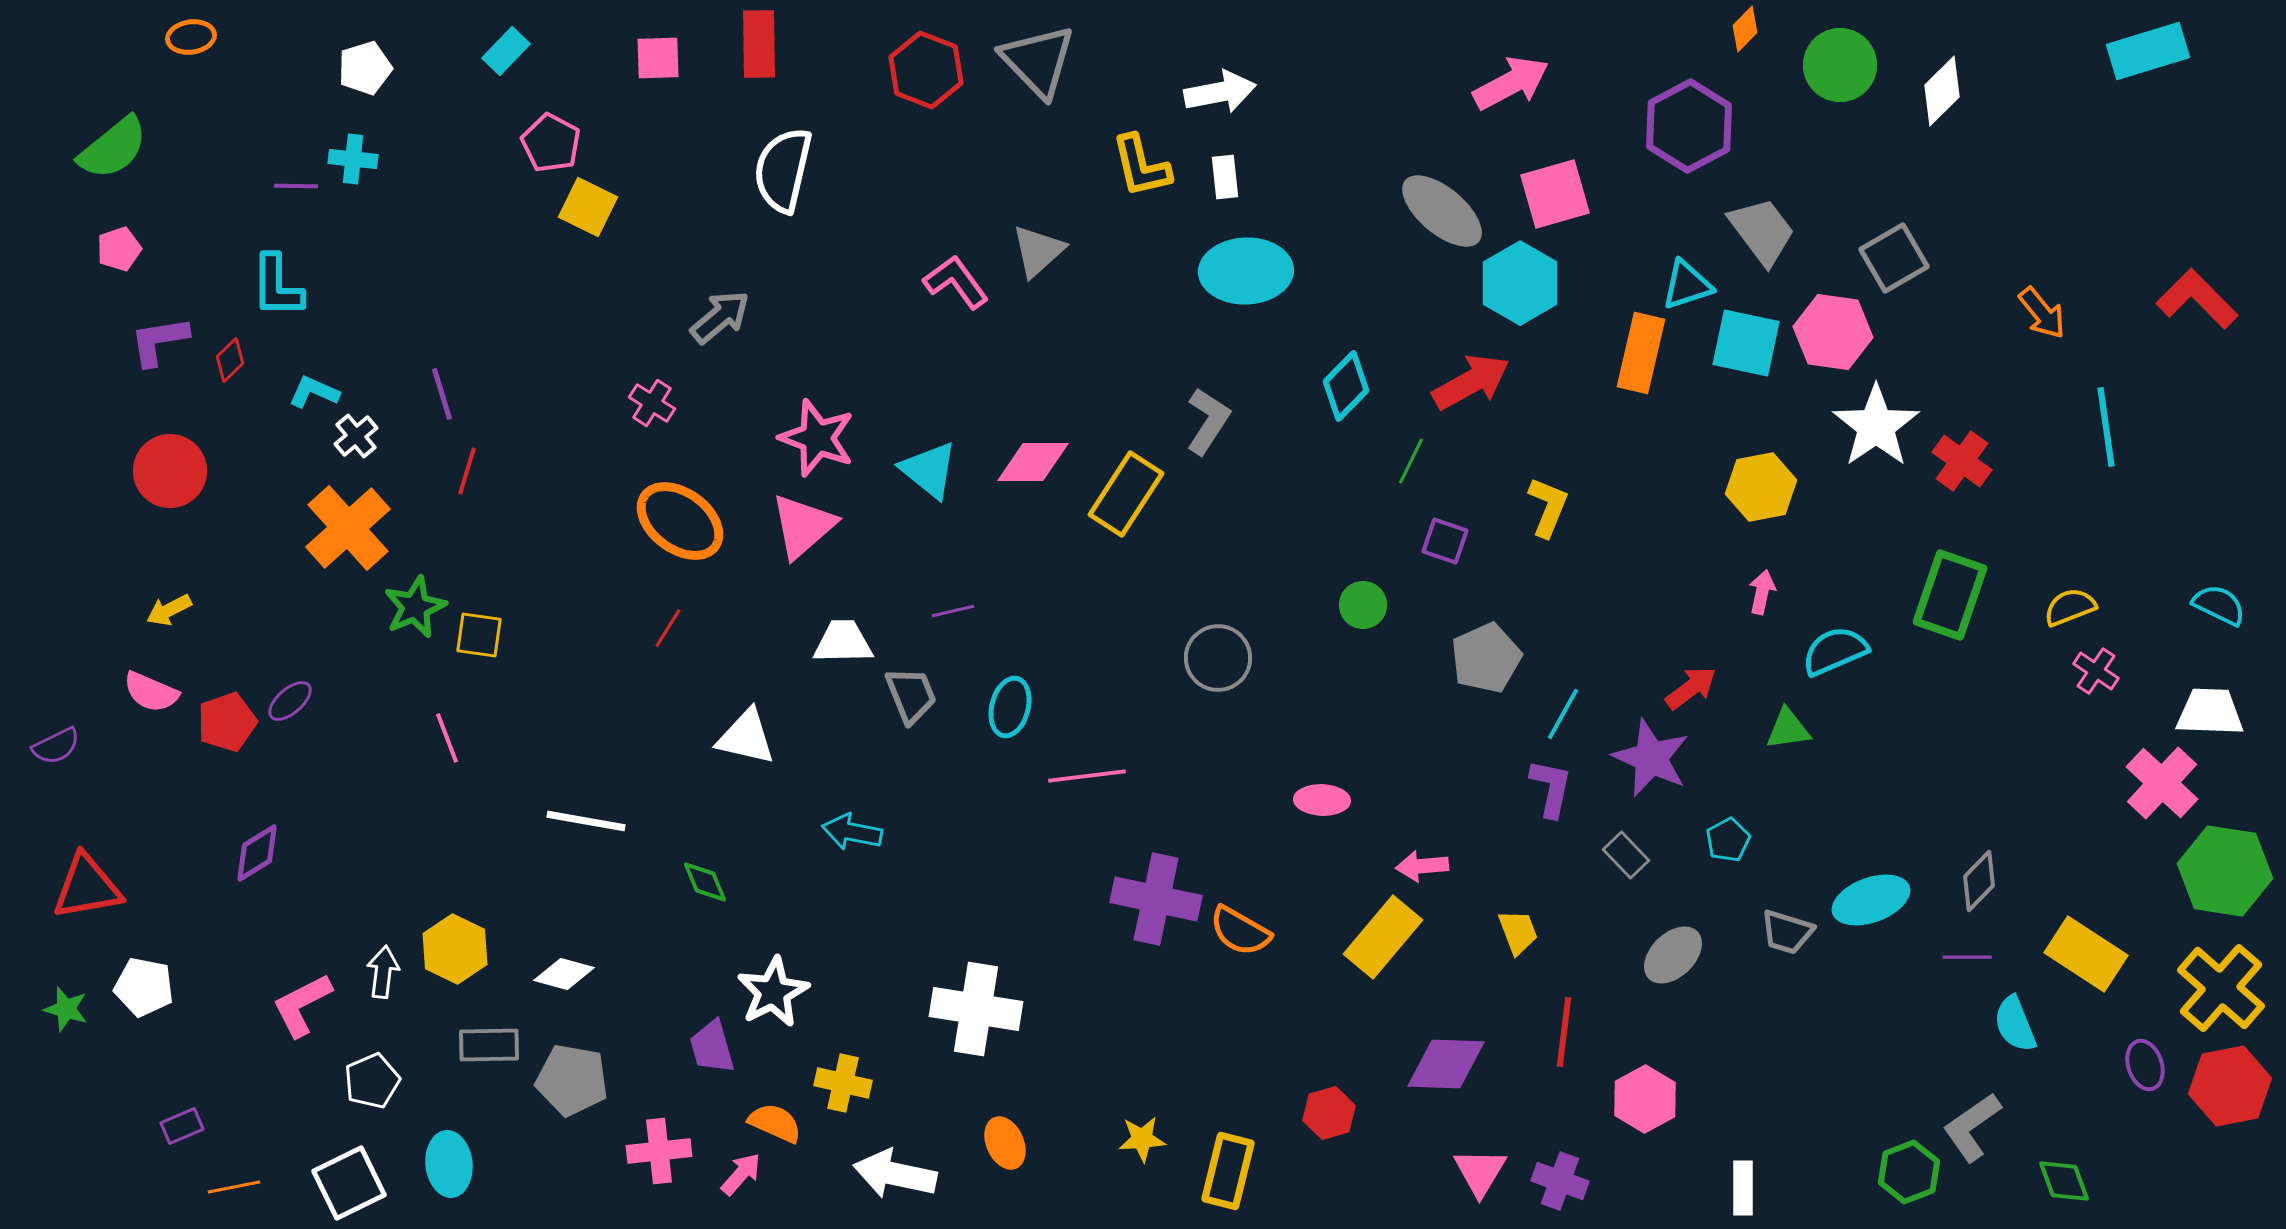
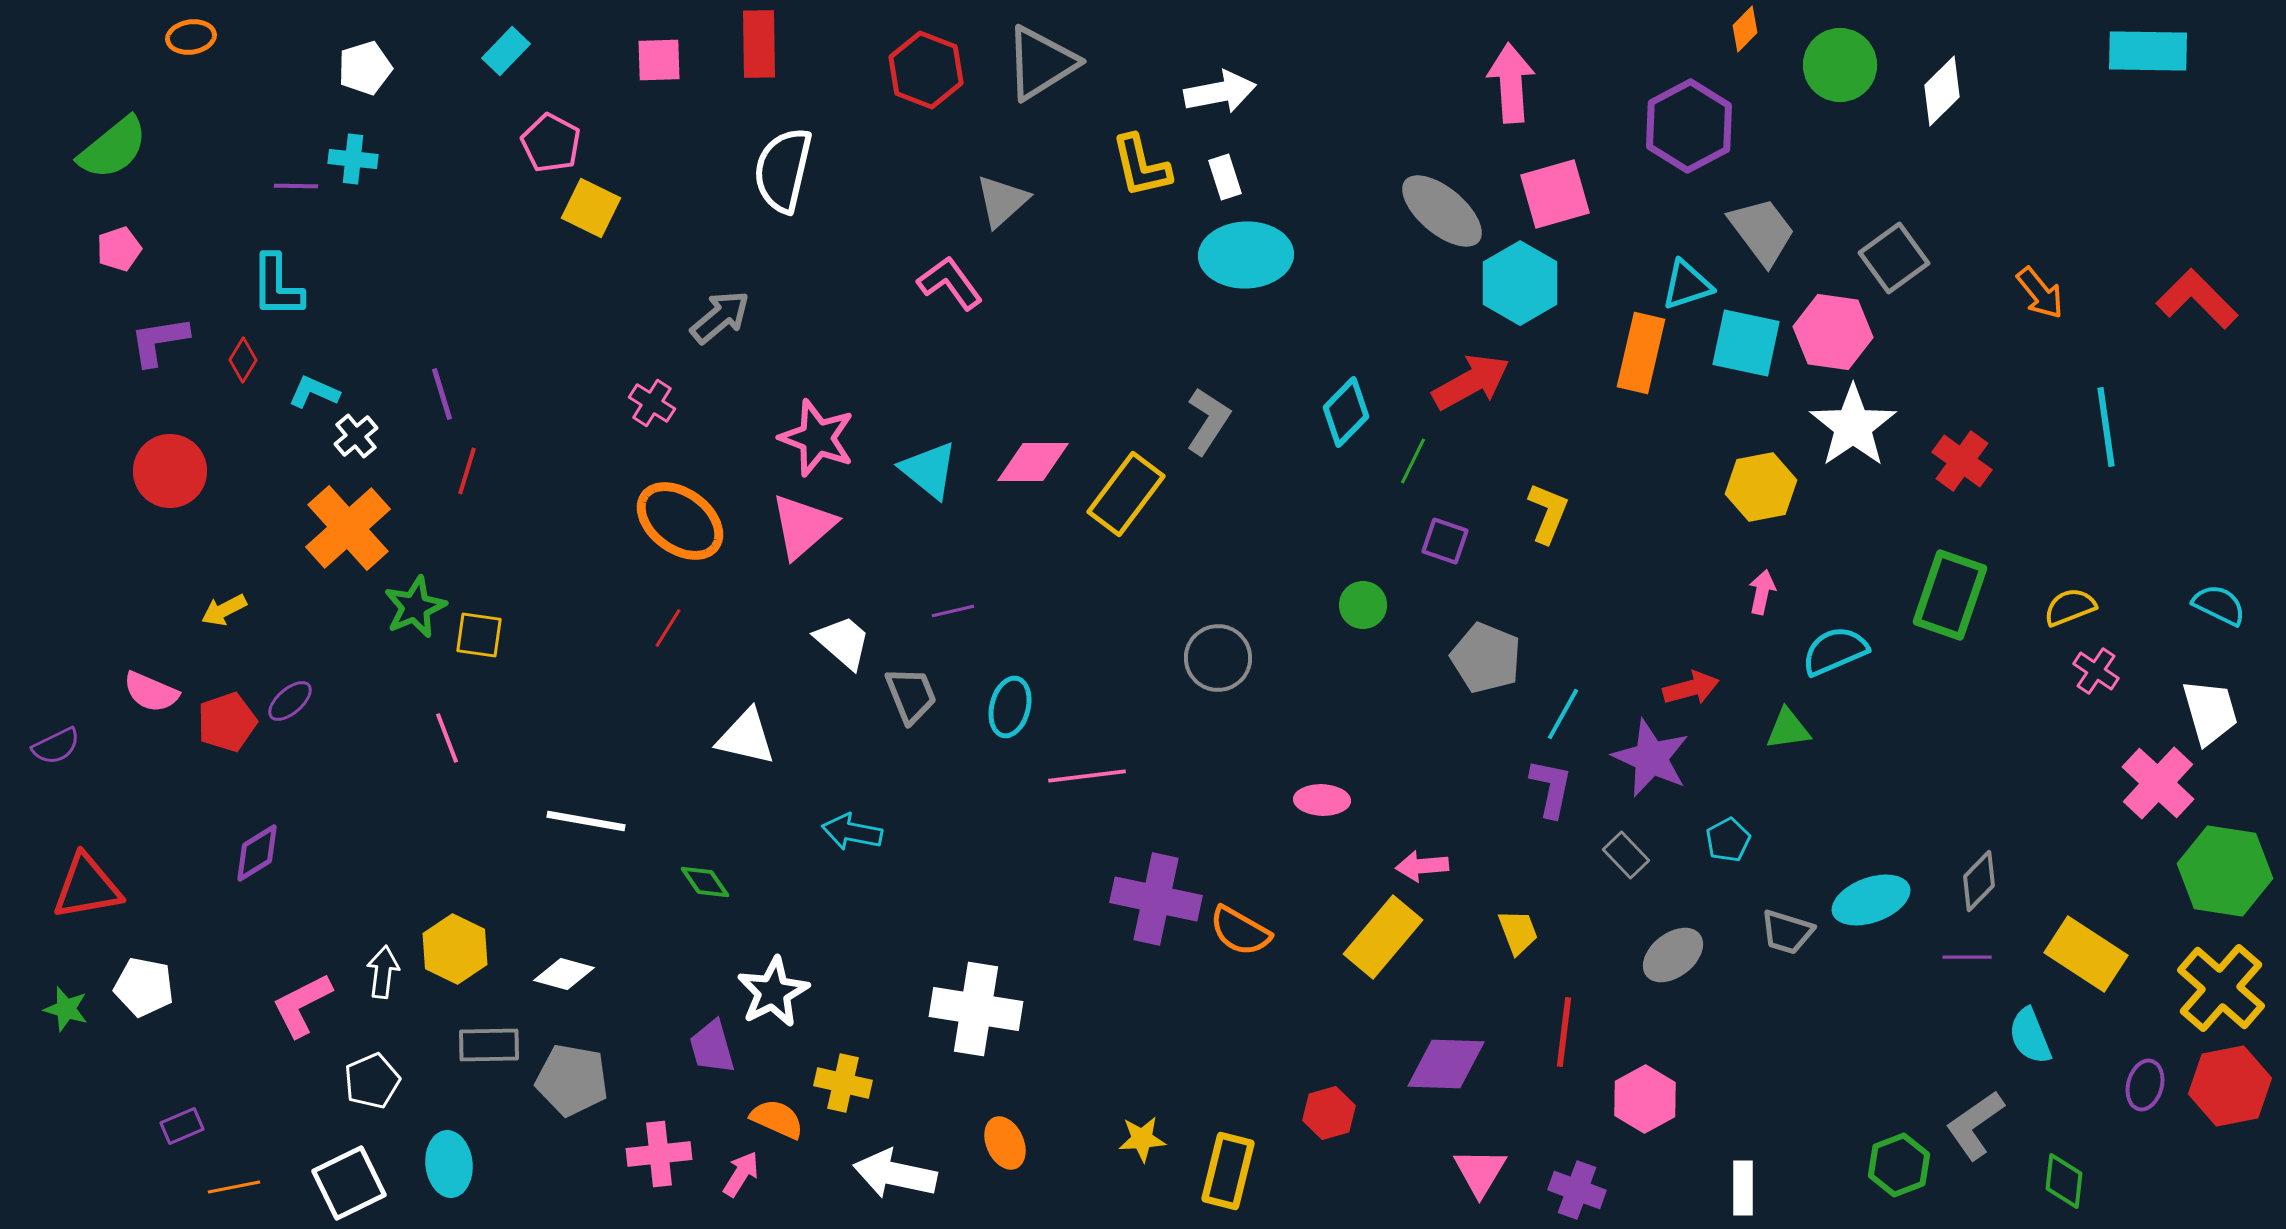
cyan rectangle at (2148, 51): rotated 18 degrees clockwise
pink square at (658, 58): moved 1 px right, 2 px down
gray triangle at (1038, 61): moved 3 px right, 2 px down; rotated 42 degrees clockwise
pink arrow at (1511, 83): rotated 66 degrees counterclockwise
white rectangle at (1225, 177): rotated 12 degrees counterclockwise
yellow square at (588, 207): moved 3 px right, 1 px down
gray triangle at (1038, 251): moved 36 px left, 50 px up
gray square at (1894, 258): rotated 6 degrees counterclockwise
cyan ellipse at (1246, 271): moved 16 px up
pink L-shape at (956, 282): moved 6 px left, 1 px down
orange arrow at (2042, 313): moved 2 px left, 20 px up
red diamond at (230, 360): moved 13 px right; rotated 15 degrees counterclockwise
cyan diamond at (1346, 386): moved 26 px down
white star at (1876, 426): moved 23 px left
green line at (1411, 461): moved 2 px right
yellow rectangle at (1126, 494): rotated 4 degrees clockwise
yellow L-shape at (1548, 507): moved 6 px down
yellow arrow at (169, 610): moved 55 px right
white trapezoid at (843, 642): rotated 42 degrees clockwise
gray pentagon at (1486, 658): rotated 26 degrees counterclockwise
red arrow at (1691, 688): rotated 22 degrees clockwise
white trapezoid at (2210, 712): rotated 72 degrees clockwise
pink cross at (2162, 783): moved 4 px left
green diamond at (705, 882): rotated 12 degrees counterclockwise
gray ellipse at (1673, 955): rotated 6 degrees clockwise
cyan semicircle at (2015, 1024): moved 15 px right, 12 px down
purple ellipse at (2145, 1065): moved 20 px down; rotated 33 degrees clockwise
orange semicircle at (775, 1123): moved 2 px right, 4 px up
gray L-shape at (1972, 1127): moved 3 px right, 2 px up
pink cross at (659, 1151): moved 3 px down
green hexagon at (1909, 1172): moved 10 px left, 7 px up
pink arrow at (741, 1174): rotated 9 degrees counterclockwise
purple cross at (1560, 1181): moved 17 px right, 9 px down
green diamond at (2064, 1181): rotated 26 degrees clockwise
